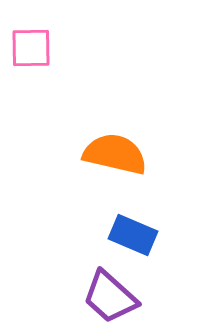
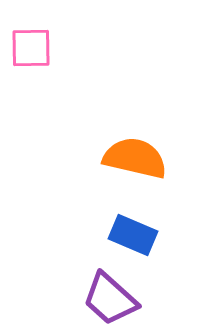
orange semicircle: moved 20 px right, 4 px down
purple trapezoid: moved 2 px down
